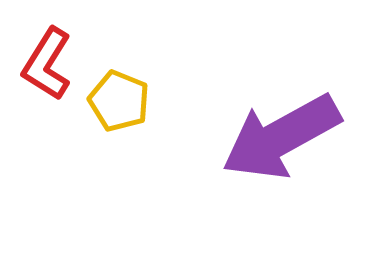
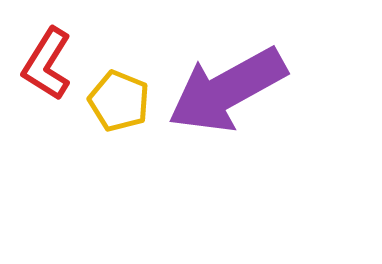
purple arrow: moved 54 px left, 47 px up
